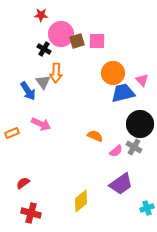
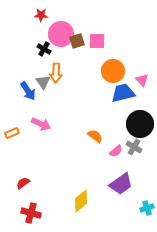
orange circle: moved 2 px up
orange semicircle: rotated 14 degrees clockwise
